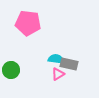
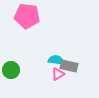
pink pentagon: moved 1 px left, 7 px up
cyan semicircle: moved 1 px down
gray rectangle: moved 2 px down
